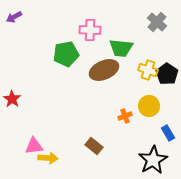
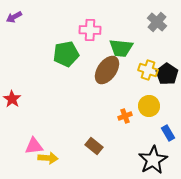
brown ellipse: moved 3 px right; rotated 32 degrees counterclockwise
